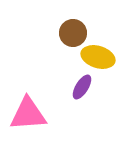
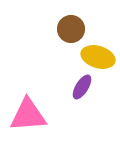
brown circle: moved 2 px left, 4 px up
pink triangle: moved 1 px down
